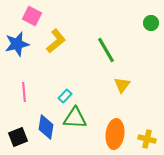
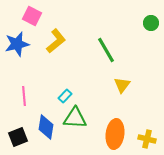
pink line: moved 4 px down
